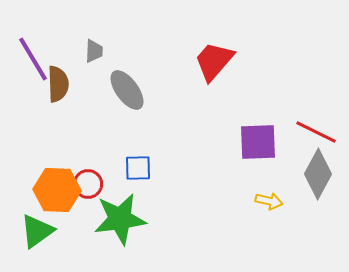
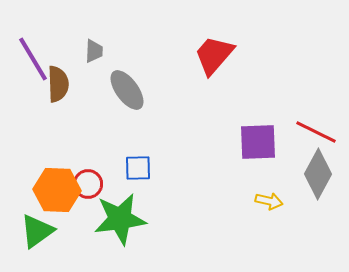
red trapezoid: moved 6 px up
